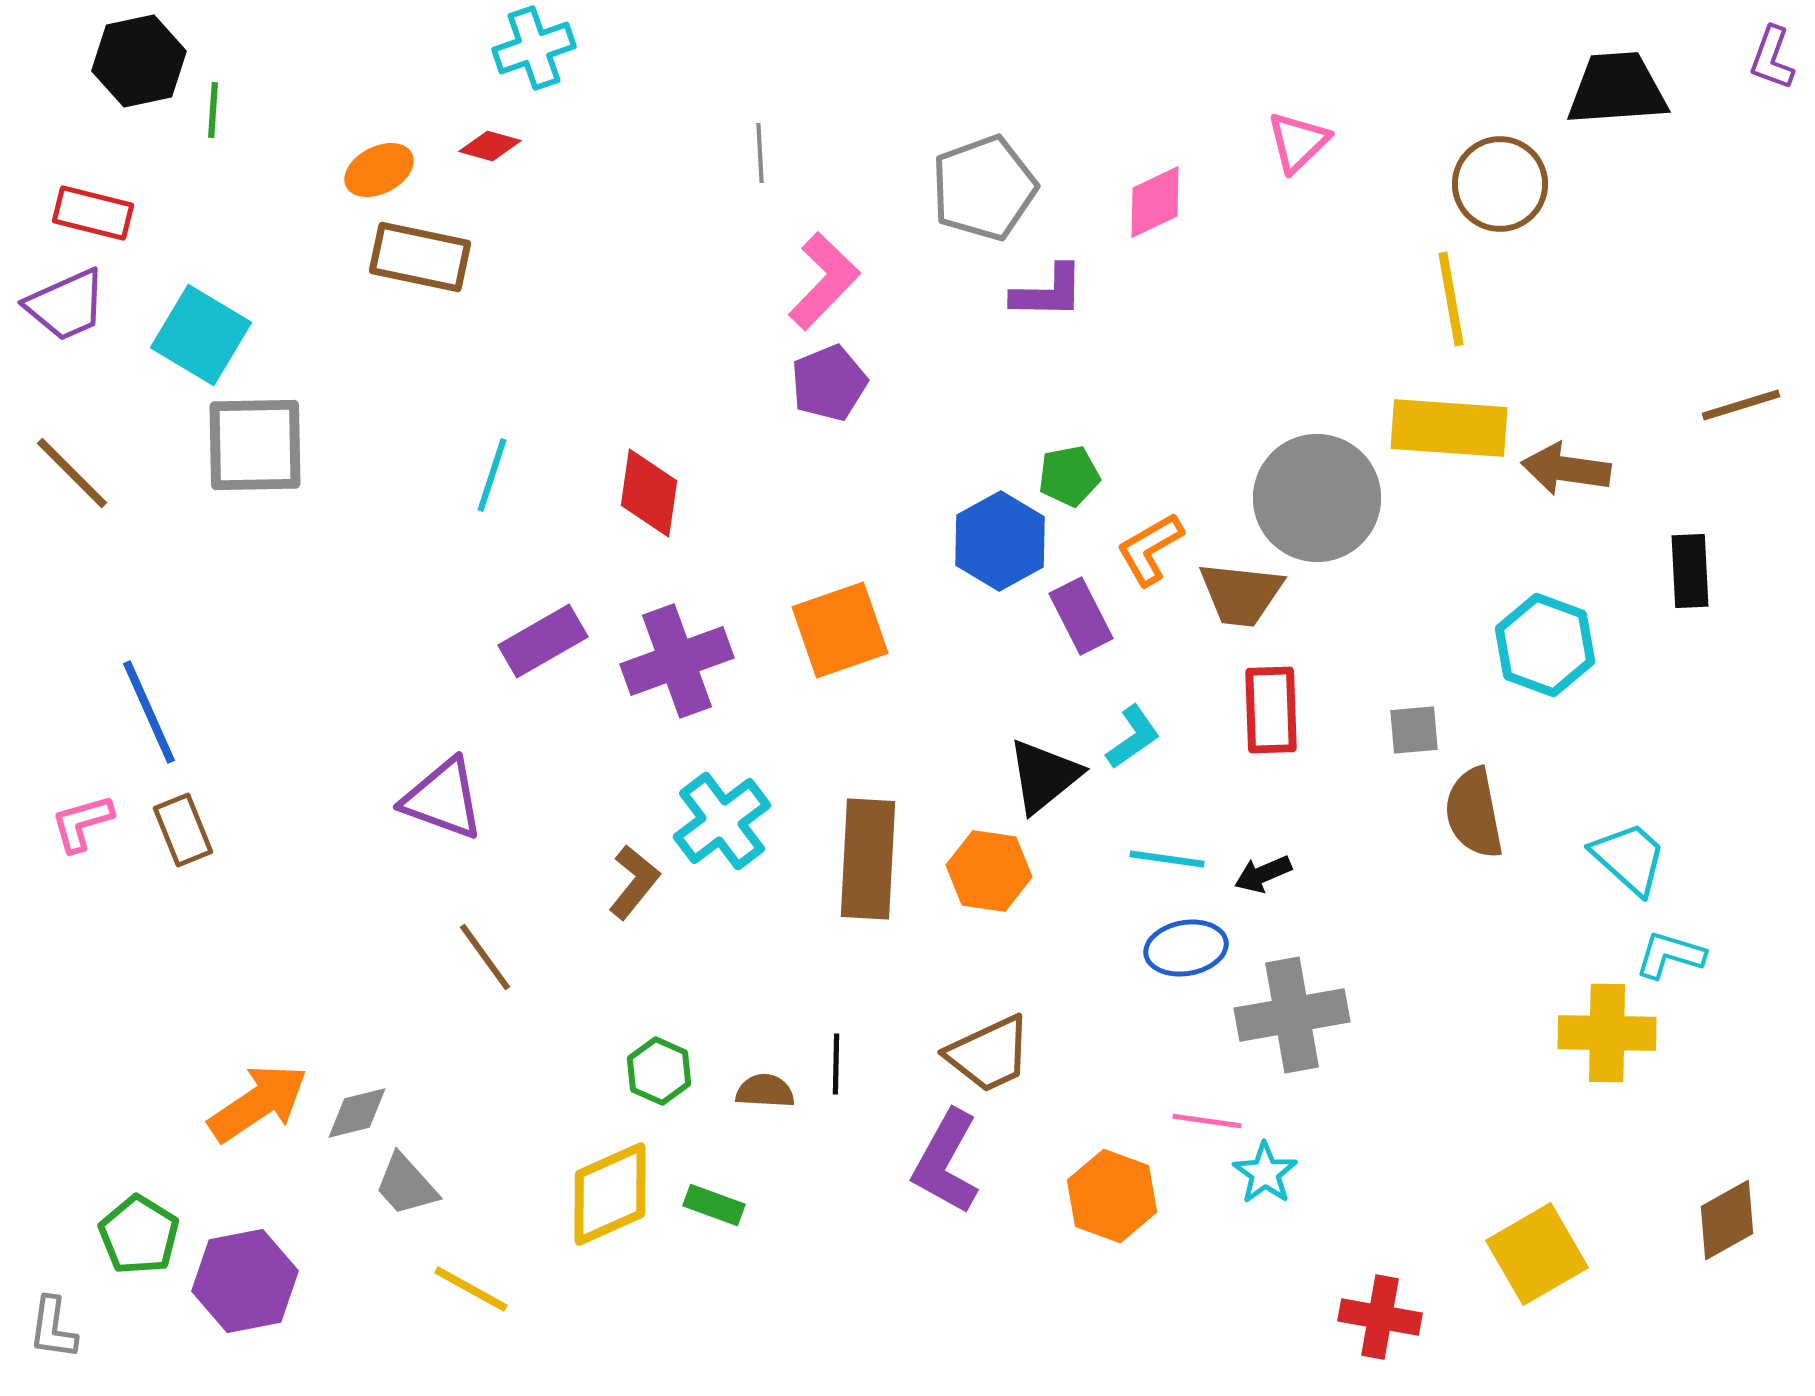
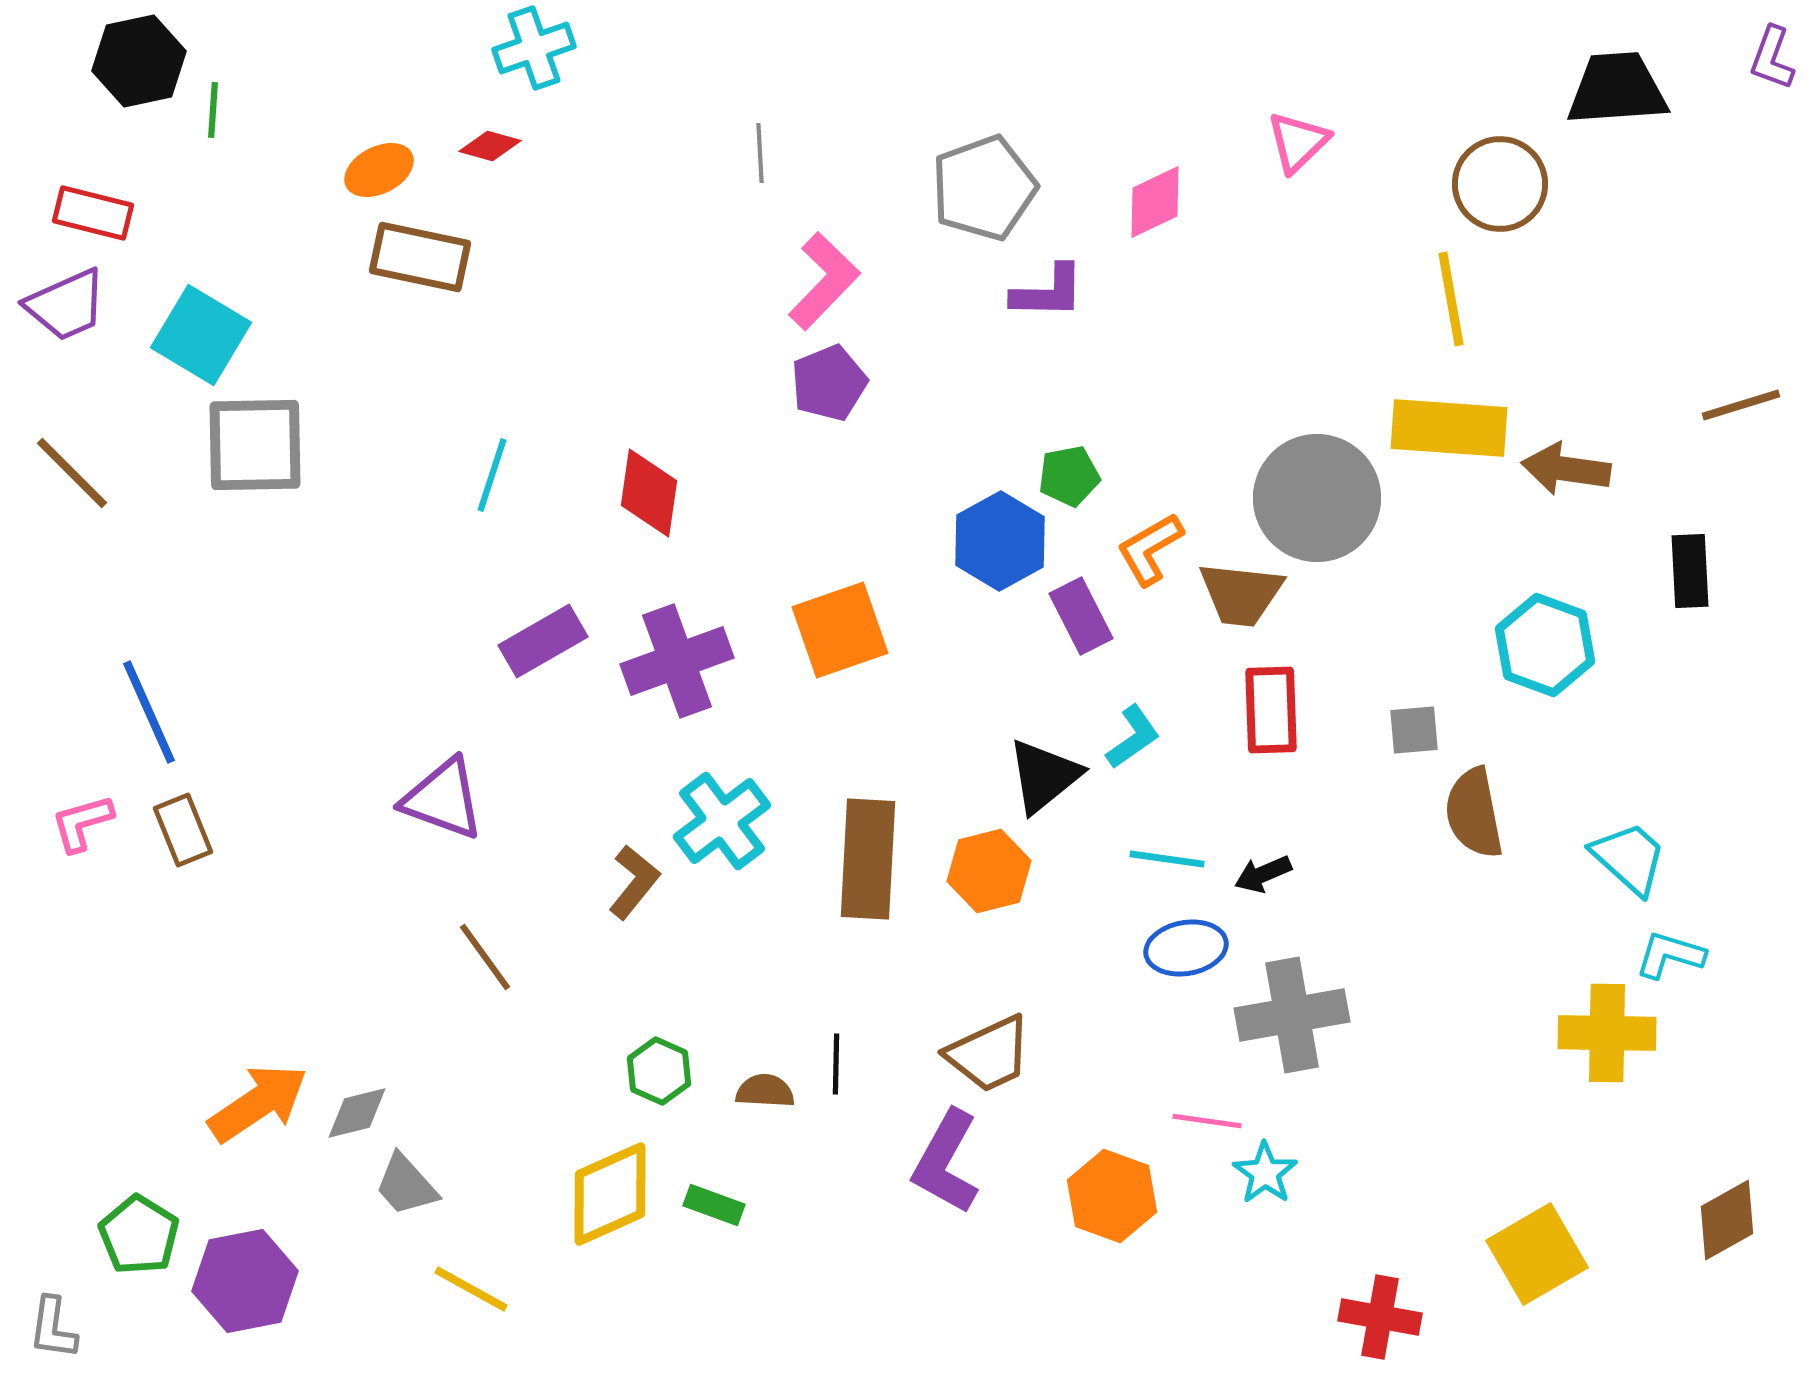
orange hexagon at (989, 871): rotated 22 degrees counterclockwise
